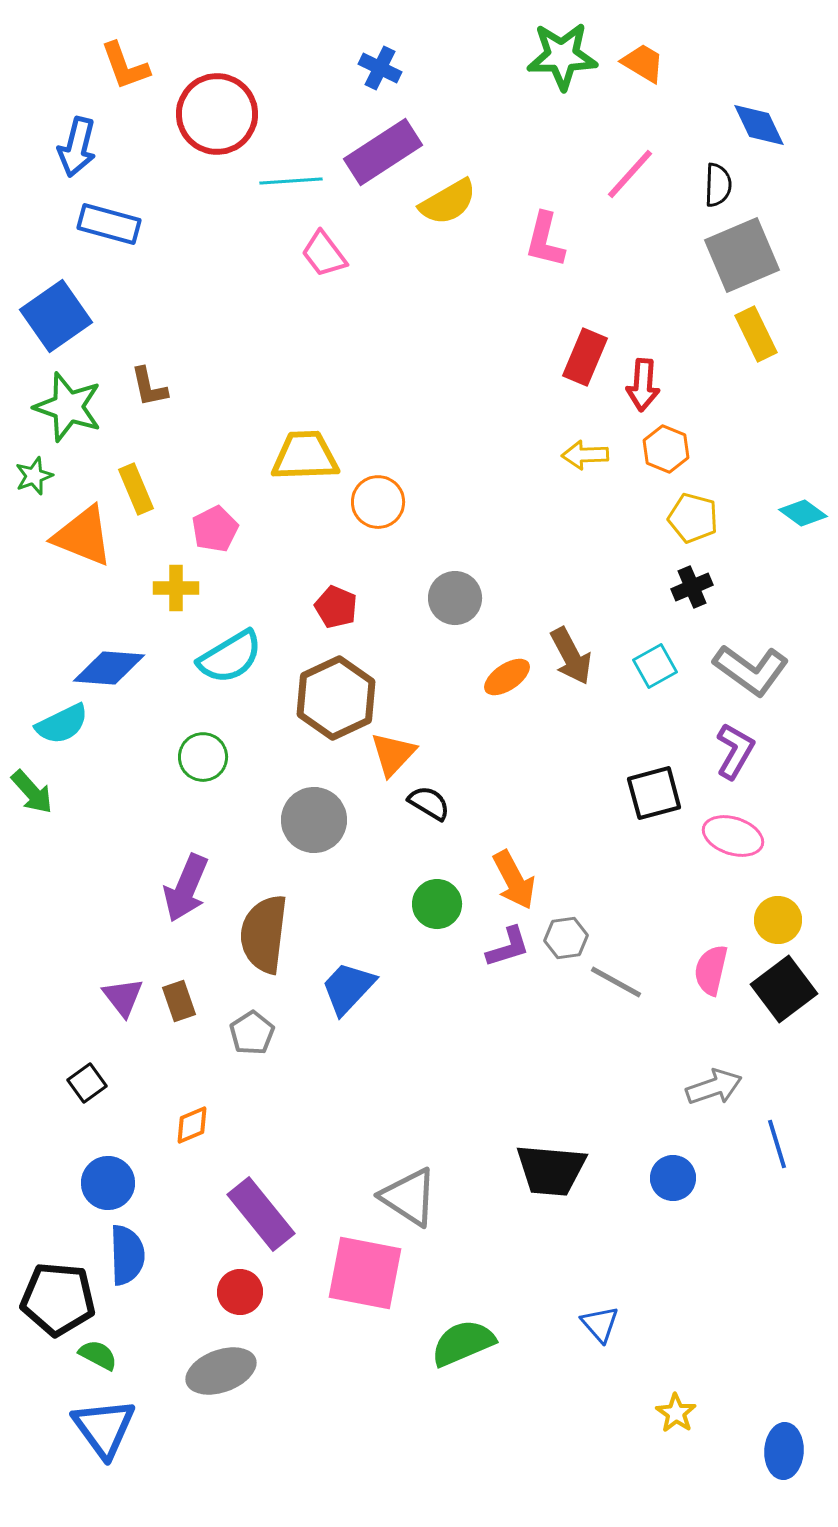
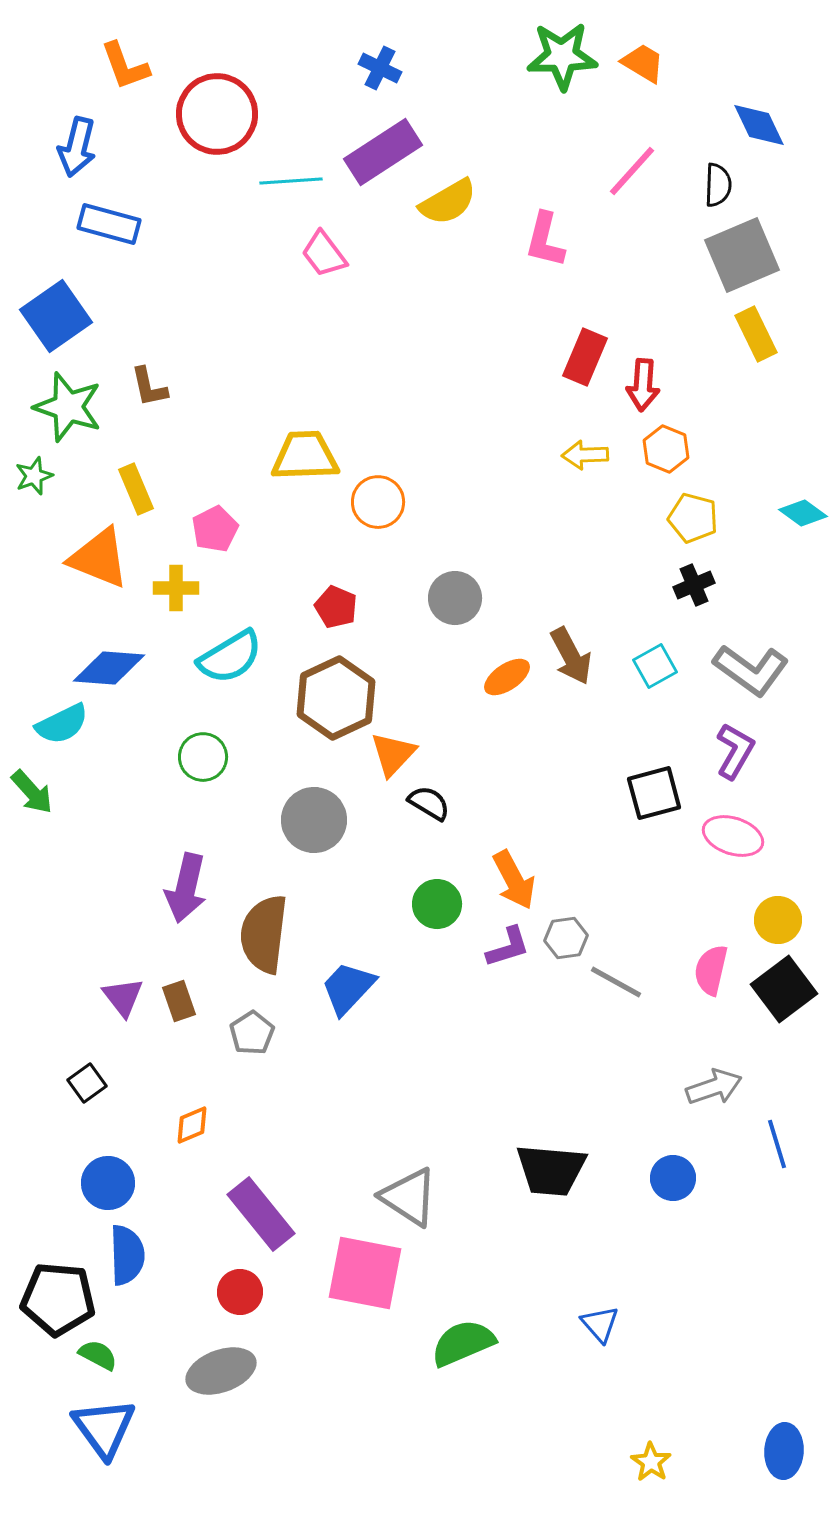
pink line at (630, 174): moved 2 px right, 3 px up
orange triangle at (83, 536): moved 16 px right, 22 px down
black cross at (692, 587): moved 2 px right, 2 px up
purple arrow at (186, 888): rotated 10 degrees counterclockwise
yellow star at (676, 1413): moved 25 px left, 49 px down
